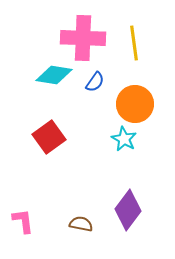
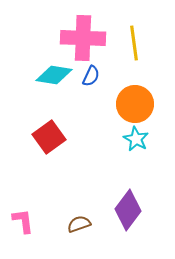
blue semicircle: moved 4 px left, 6 px up; rotated 10 degrees counterclockwise
cyan star: moved 12 px right
brown semicircle: moved 2 px left; rotated 30 degrees counterclockwise
